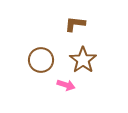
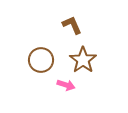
brown L-shape: moved 3 px left, 1 px down; rotated 60 degrees clockwise
